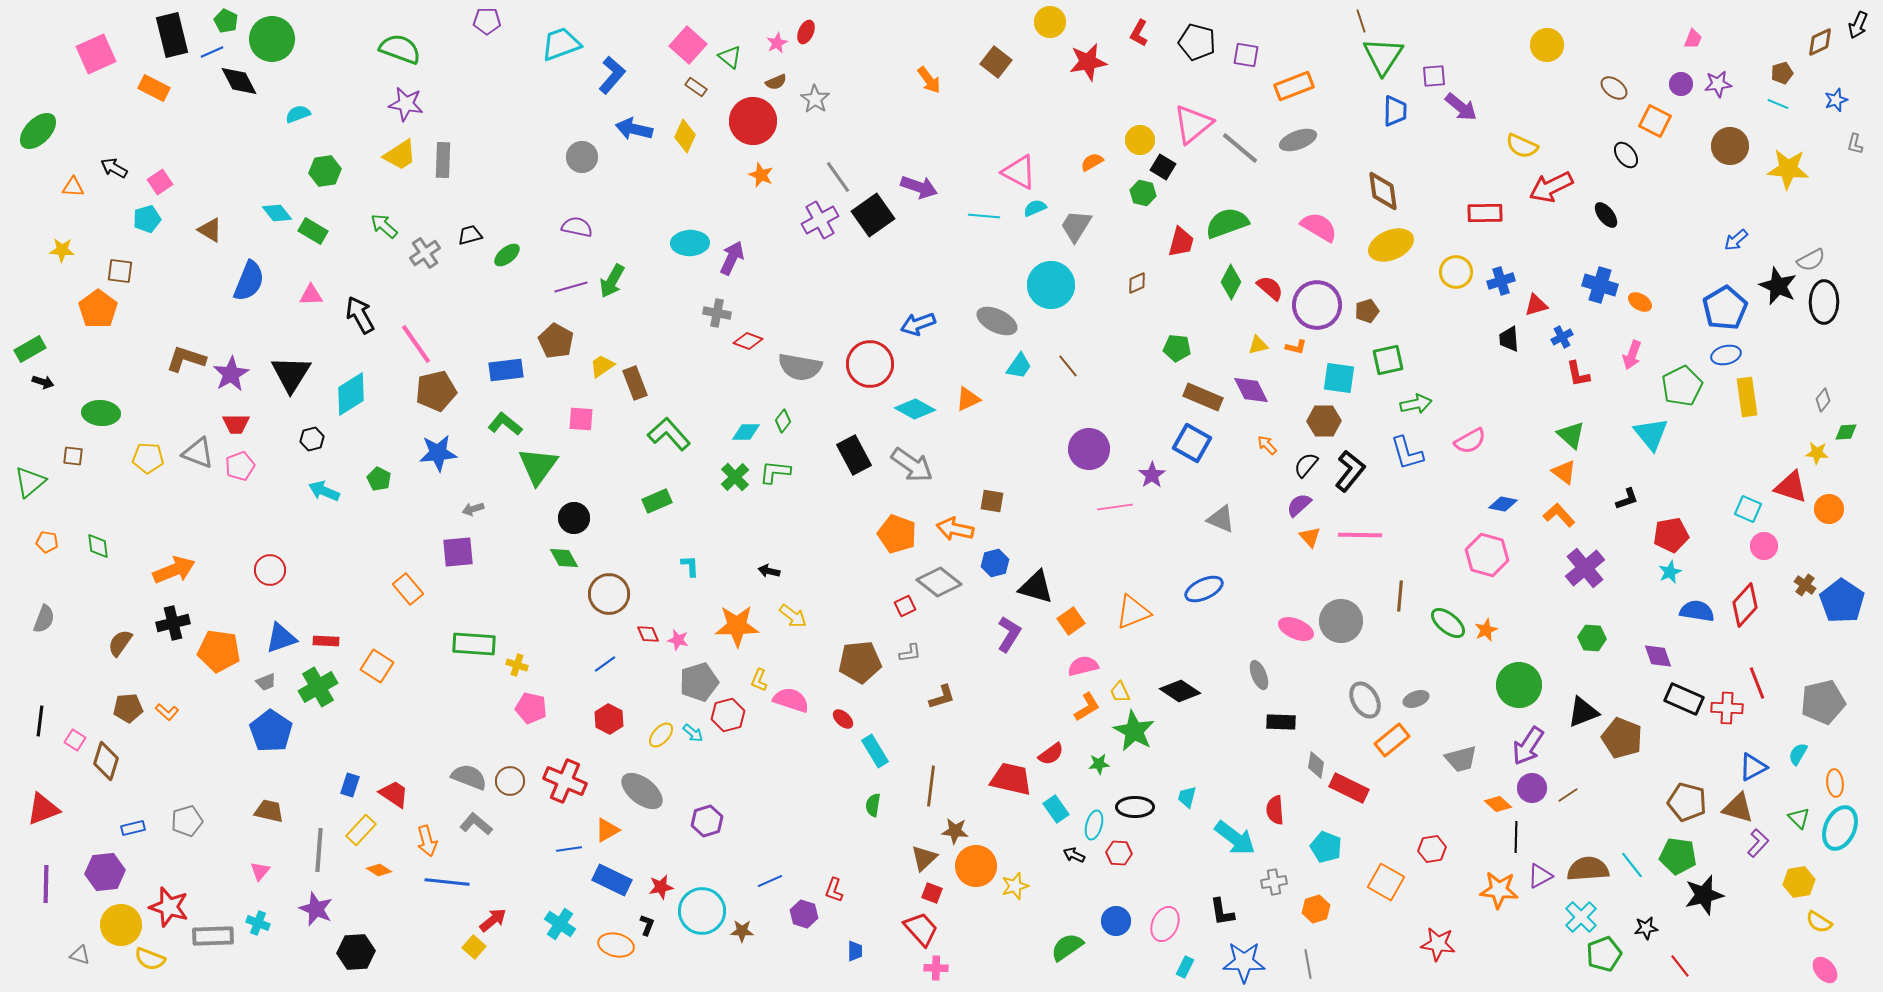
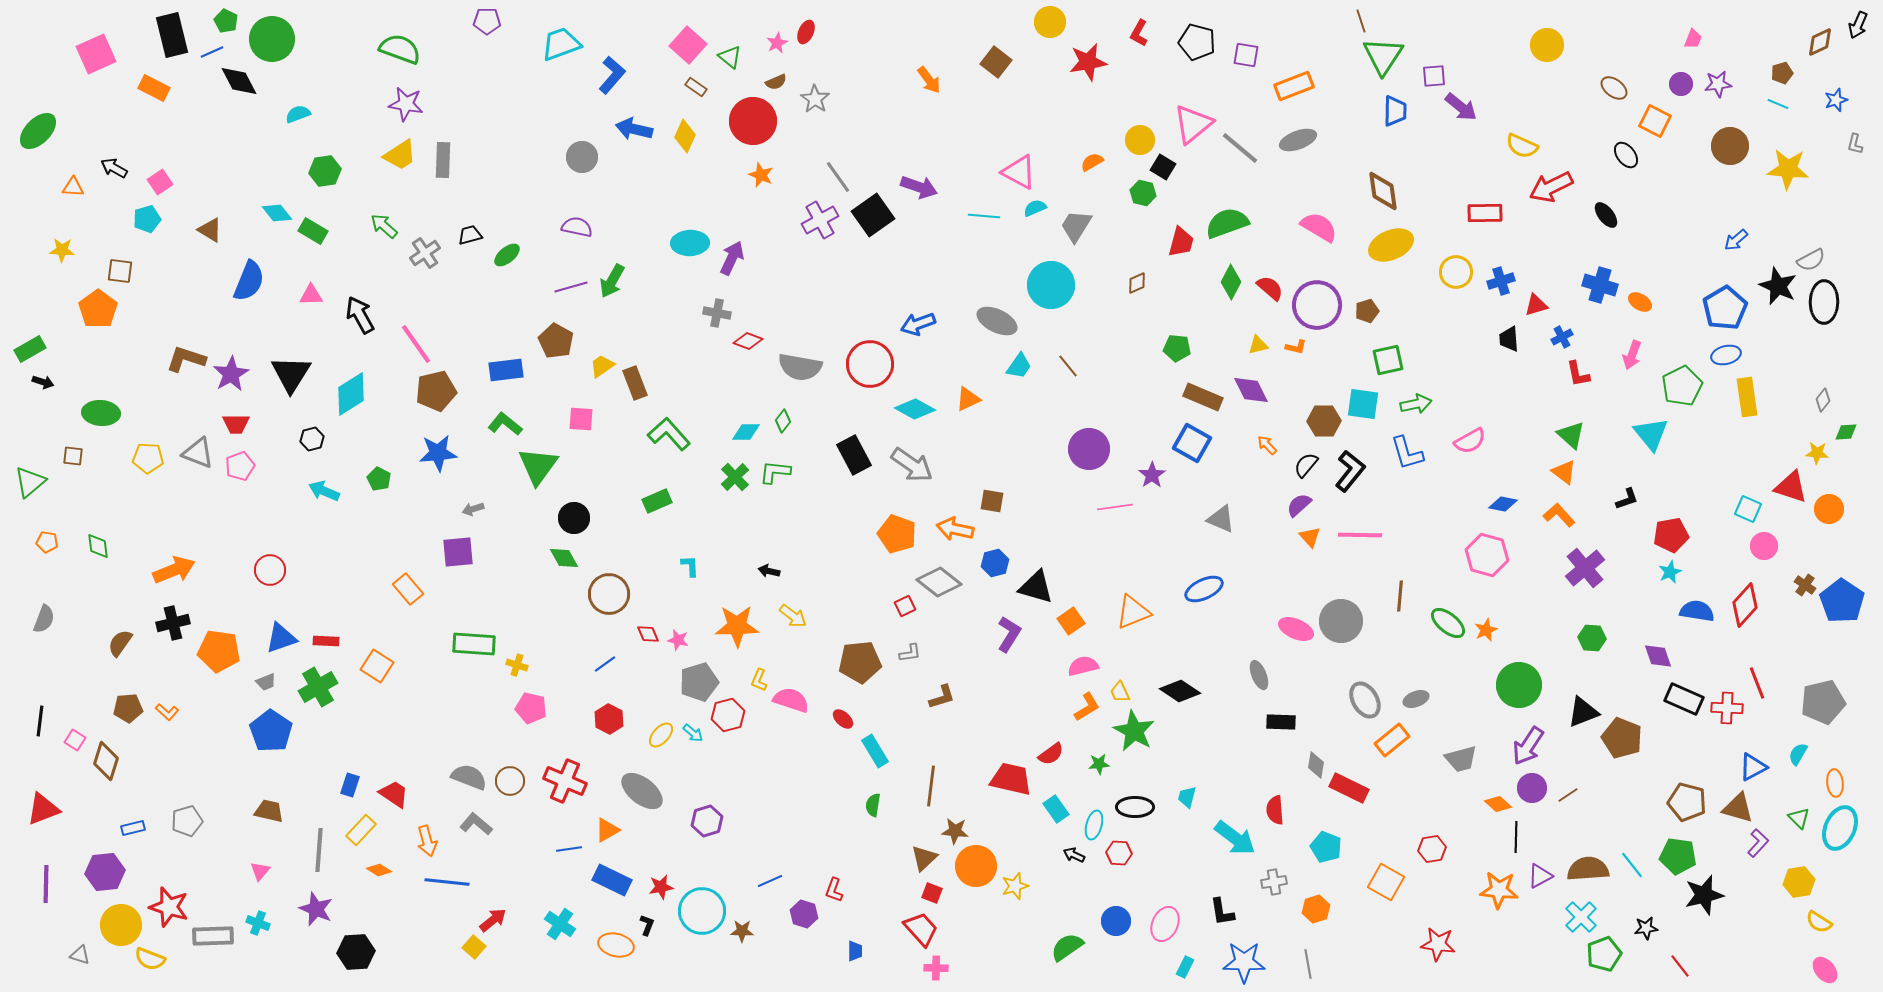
cyan square at (1339, 378): moved 24 px right, 26 px down
